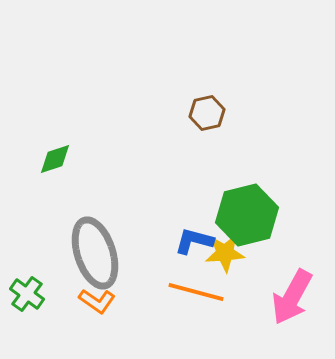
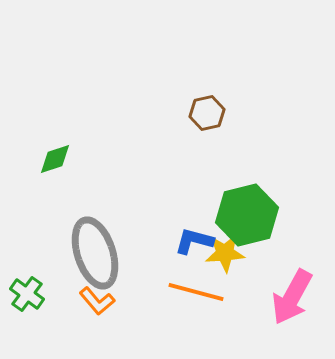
orange L-shape: rotated 15 degrees clockwise
